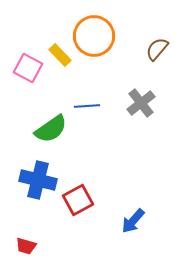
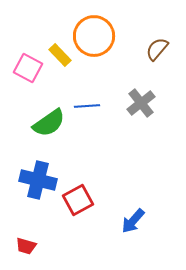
green semicircle: moved 2 px left, 6 px up
